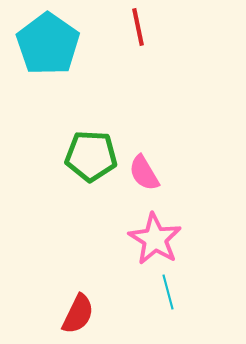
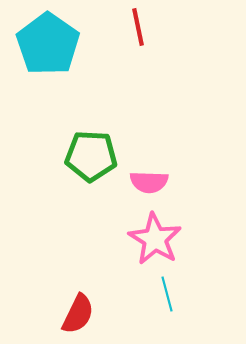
pink semicircle: moved 5 px right, 9 px down; rotated 57 degrees counterclockwise
cyan line: moved 1 px left, 2 px down
